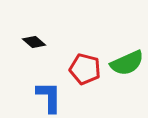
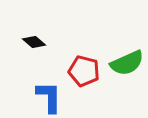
red pentagon: moved 1 px left, 2 px down
